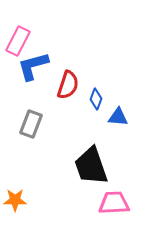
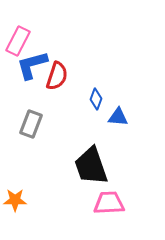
blue L-shape: moved 1 px left, 1 px up
red semicircle: moved 11 px left, 9 px up
pink trapezoid: moved 5 px left
